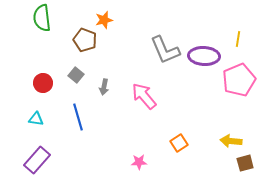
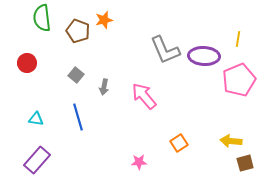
brown pentagon: moved 7 px left, 9 px up
red circle: moved 16 px left, 20 px up
